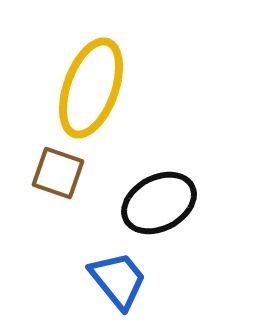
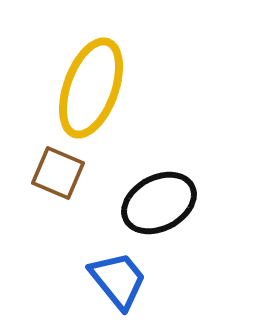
brown square: rotated 4 degrees clockwise
